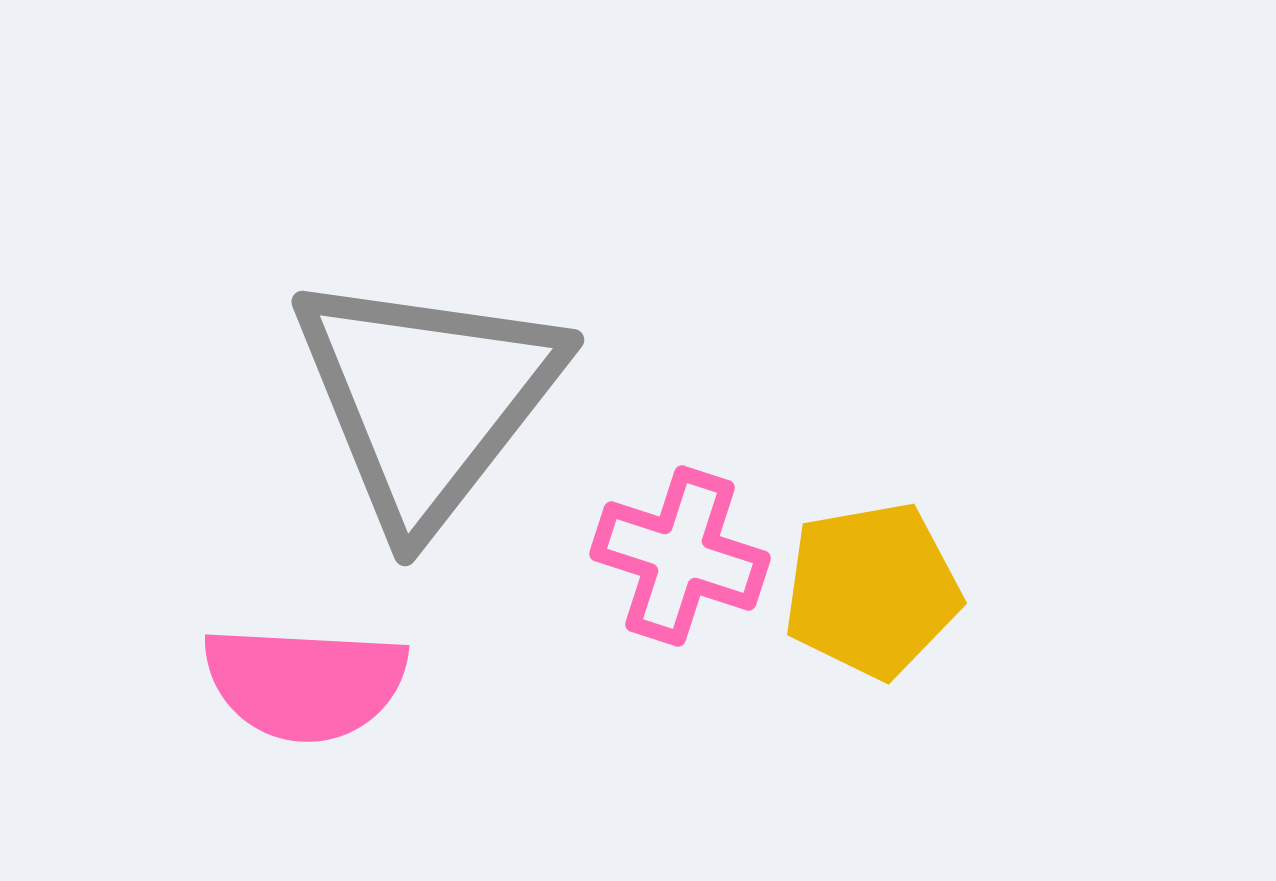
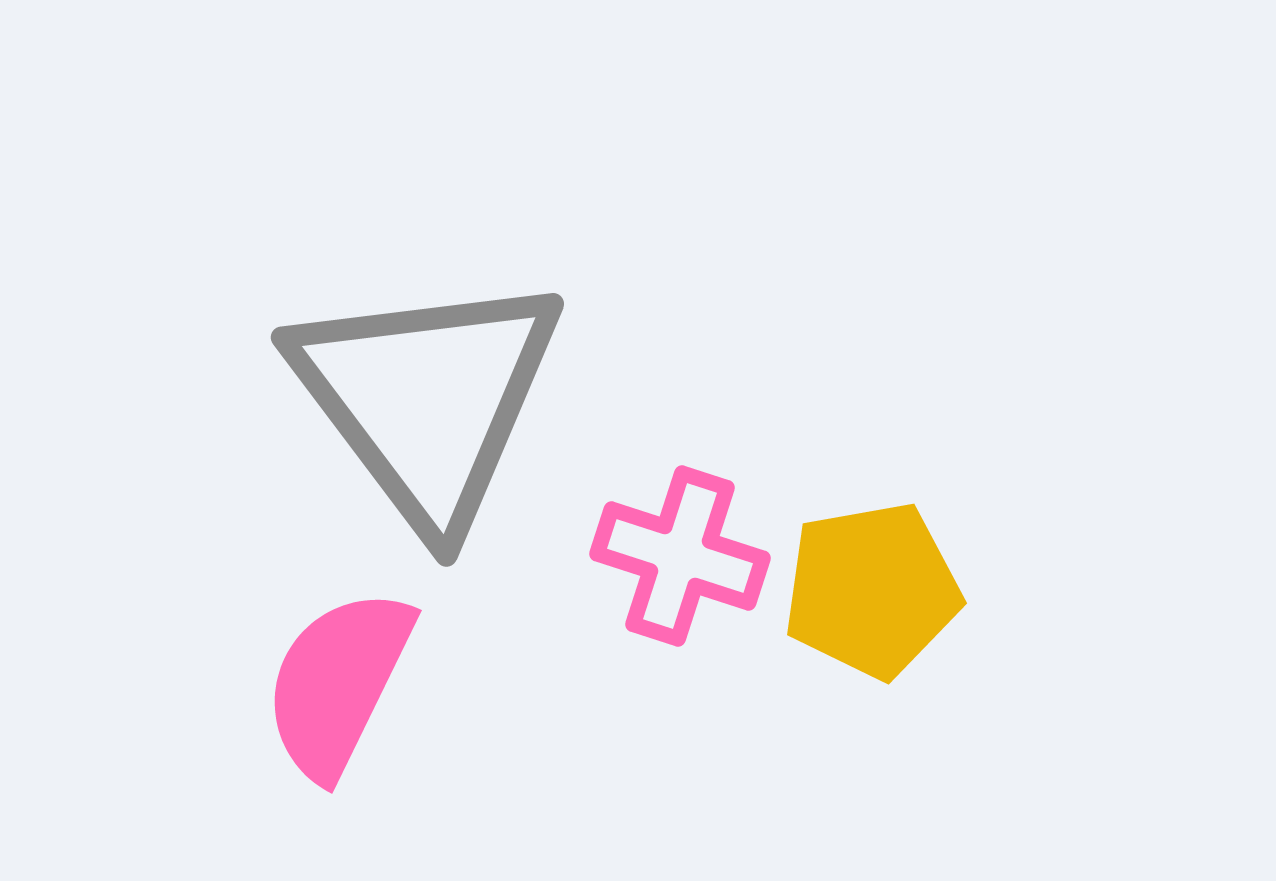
gray triangle: rotated 15 degrees counterclockwise
pink semicircle: moved 33 px right; rotated 113 degrees clockwise
